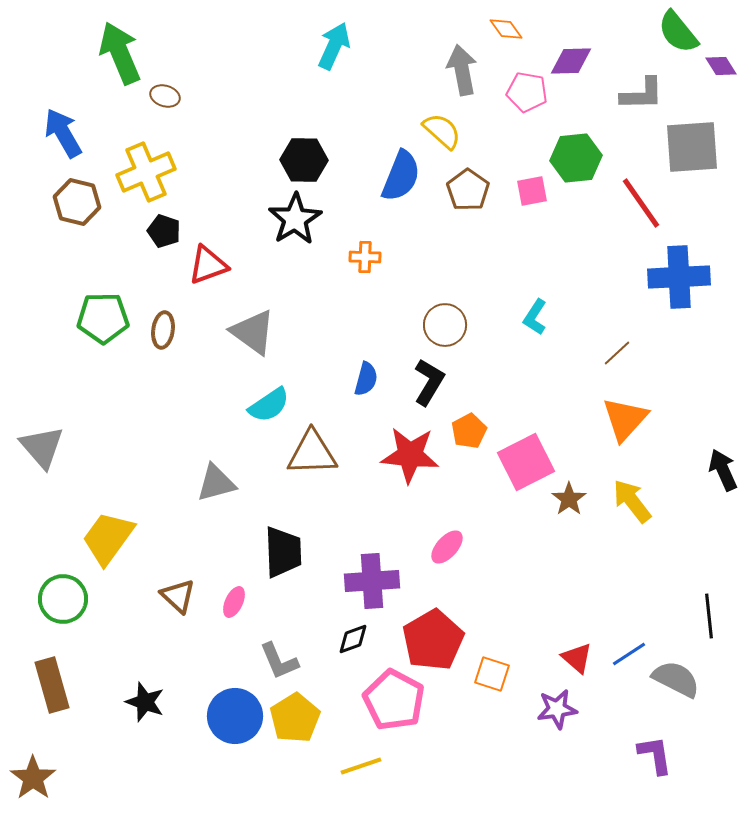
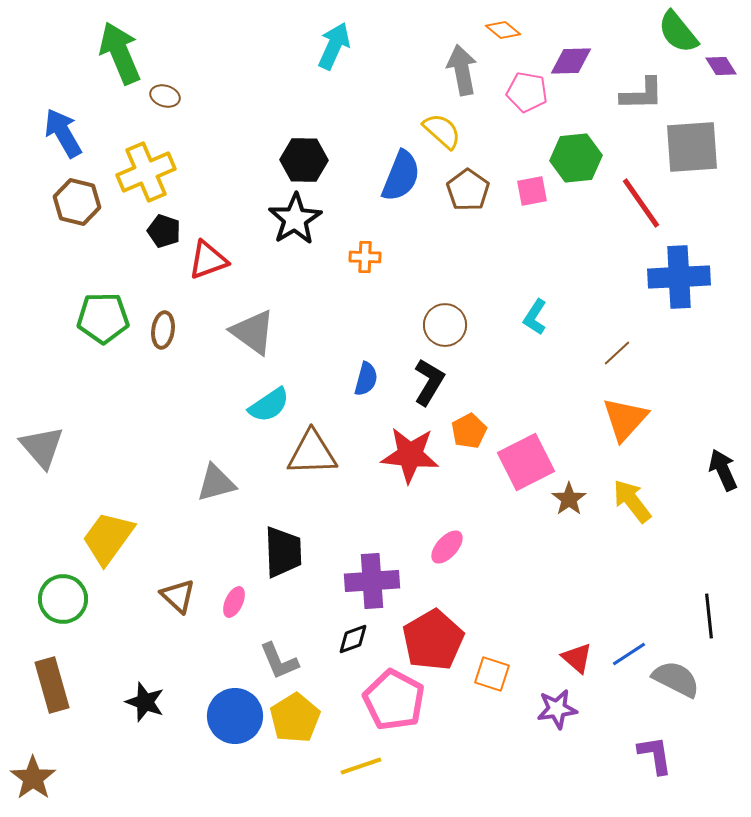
orange diamond at (506, 29): moved 3 px left, 1 px down; rotated 16 degrees counterclockwise
red triangle at (208, 265): moved 5 px up
